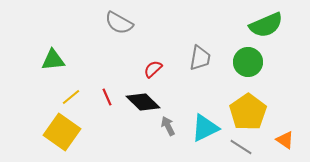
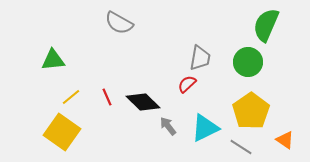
green semicircle: rotated 136 degrees clockwise
red semicircle: moved 34 px right, 15 px down
yellow pentagon: moved 3 px right, 1 px up
gray arrow: rotated 12 degrees counterclockwise
